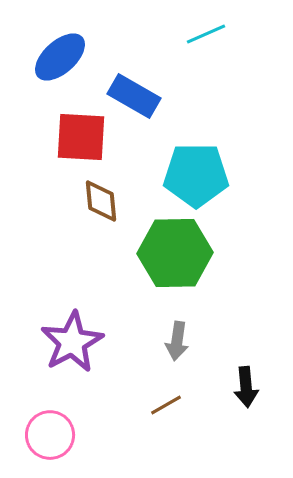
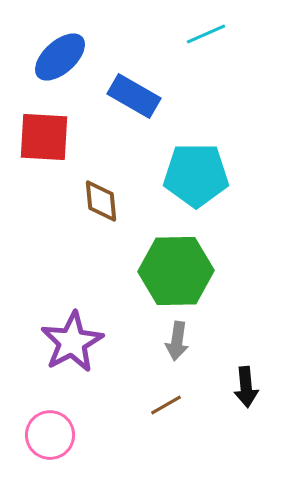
red square: moved 37 px left
green hexagon: moved 1 px right, 18 px down
